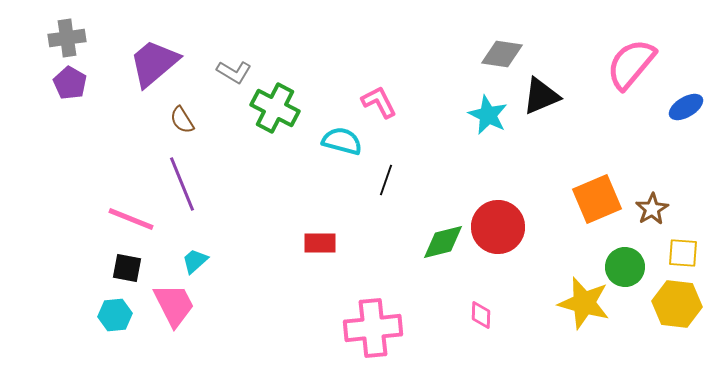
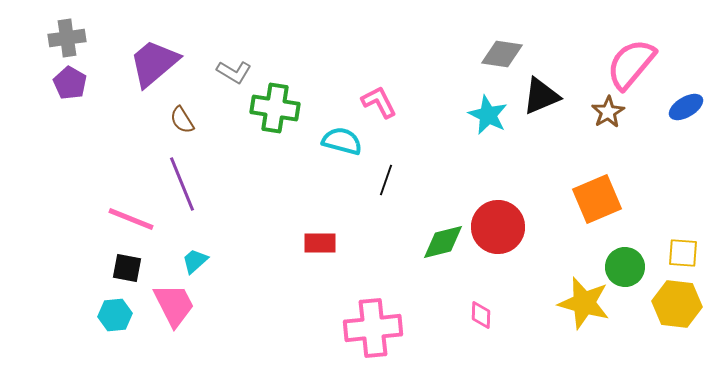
green cross: rotated 18 degrees counterclockwise
brown star: moved 44 px left, 97 px up
